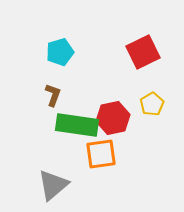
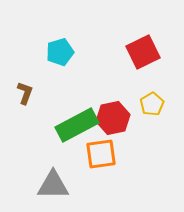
brown L-shape: moved 28 px left, 2 px up
green rectangle: rotated 36 degrees counterclockwise
gray triangle: rotated 40 degrees clockwise
